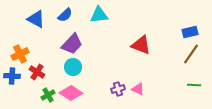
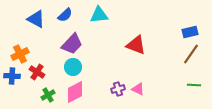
red triangle: moved 5 px left
pink diamond: moved 4 px right, 1 px up; rotated 60 degrees counterclockwise
